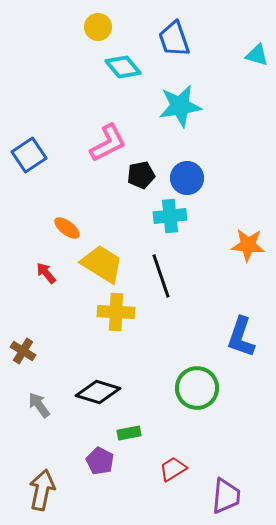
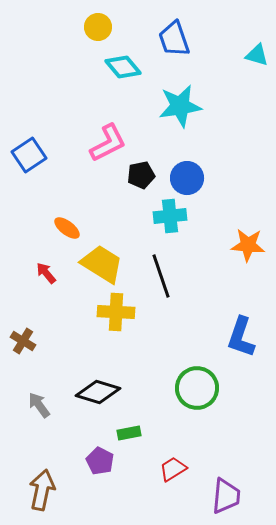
brown cross: moved 10 px up
